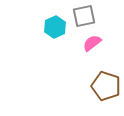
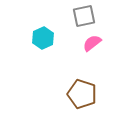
cyan hexagon: moved 12 px left, 11 px down
brown pentagon: moved 24 px left, 8 px down
